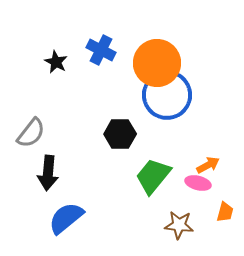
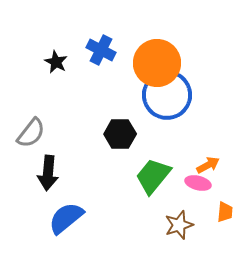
orange trapezoid: rotated 10 degrees counterclockwise
brown star: rotated 24 degrees counterclockwise
